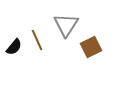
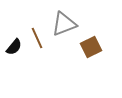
gray triangle: moved 2 px left, 1 px up; rotated 36 degrees clockwise
brown line: moved 2 px up
